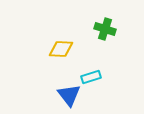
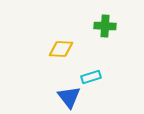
green cross: moved 3 px up; rotated 15 degrees counterclockwise
blue triangle: moved 2 px down
